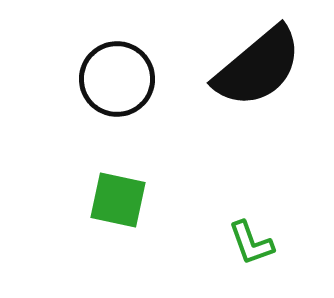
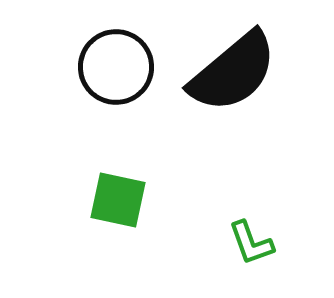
black semicircle: moved 25 px left, 5 px down
black circle: moved 1 px left, 12 px up
